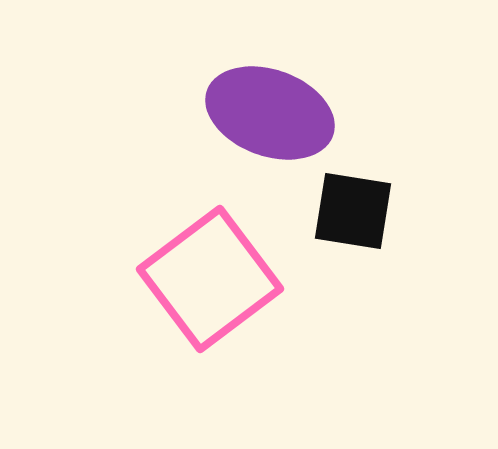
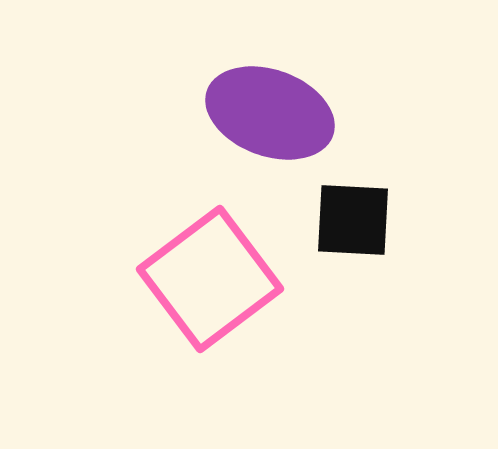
black square: moved 9 px down; rotated 6 degrees counterclockwise
